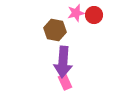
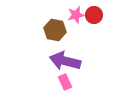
pink star: moved 2 px down
purple arrow: moved 2 px right, 1 px up; rotated 100 degrees clockwise
